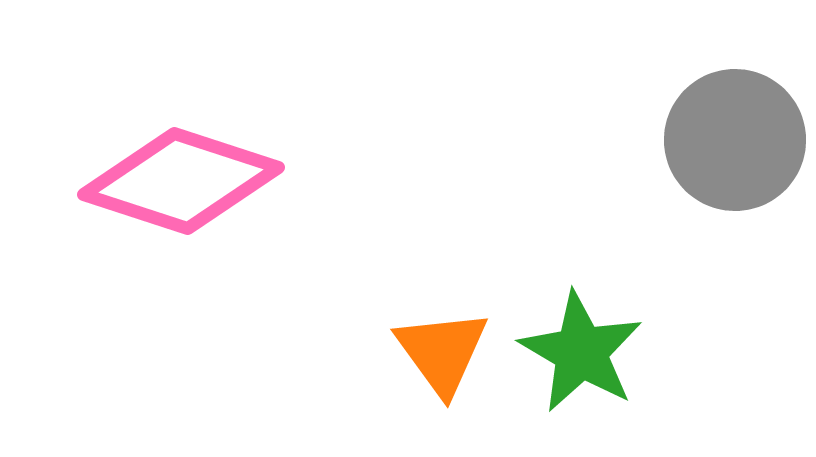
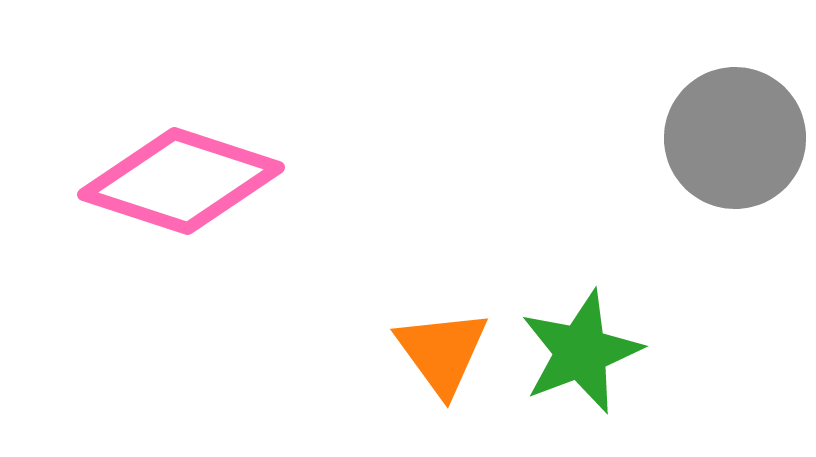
gray circle: moved 2 px up
green star: rotated 21 degrees clockwise
